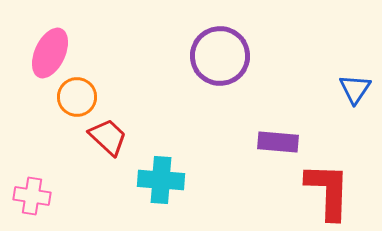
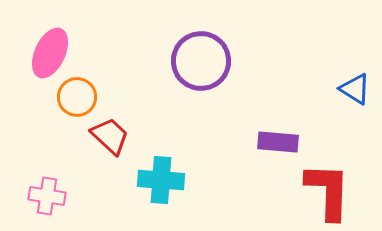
purple circle: moved 19 px left, 5 px down
blue triangle: rotated 32 degrees counterclockwise
red trapezoid: moved 2 px right, 1 px up
pink cross: moved 15 px right
